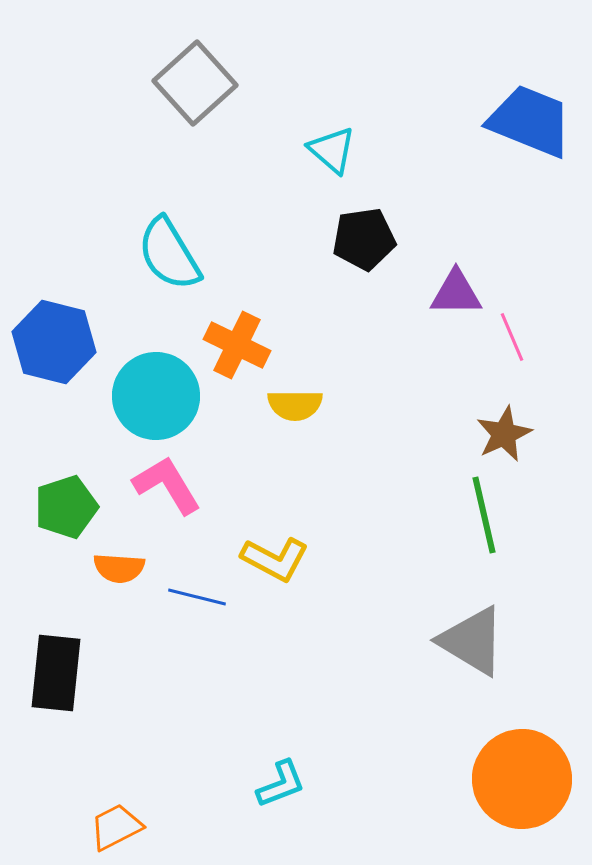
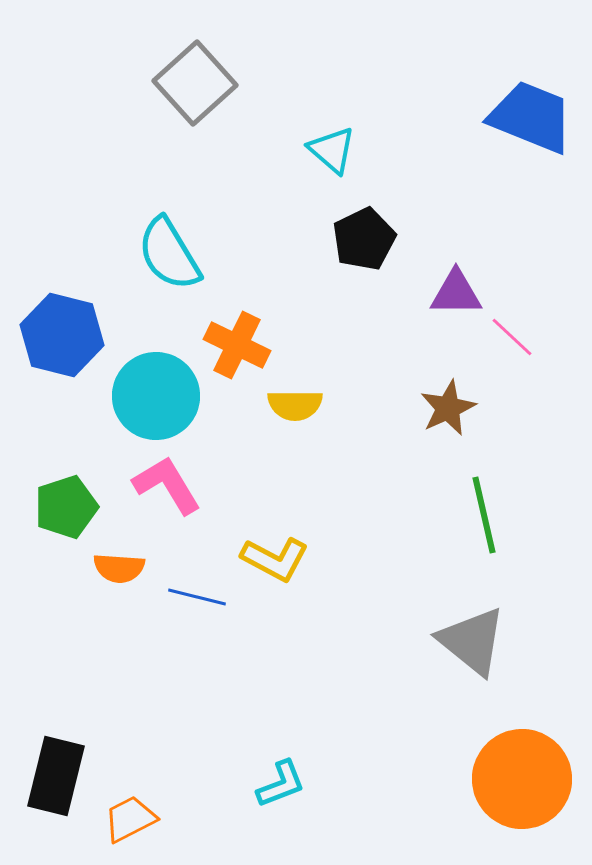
blue trapezoid: moved 1 px right, 4 px up
black pentagon: rotated 18 degrees counterclockwise
pink line: rotated 24 degrees counterclockwise
blue hexagon: moved 8 px right, 7 px up
brown star: moved 56 px left, 26 px up
gray triangle: rotated 8 degrees clockwise
black rectangle: moved 103 px down; rotated 8 degrees clockwise
orange trapezoid: moved 14 px right, 8 px up
